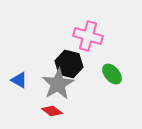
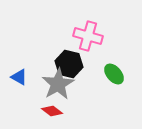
green ellipse: moved 2 px right
blue triangle: moved 3 px up
